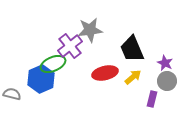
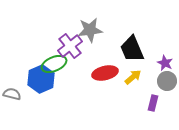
green ellipse: moved 1 px right
purple rectangle: moved 1 px right, 4 px down
